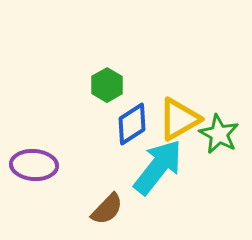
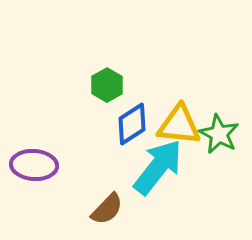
yellow triangle: moved 6 px down; rotated 36 degrees clockwise
